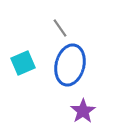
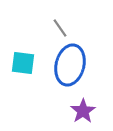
cyan square: rotated 30 degrees clockwise
